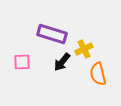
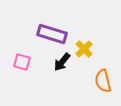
yellow cross: rotated 18 degrees counterclockwise
pink square: rotated 18 degrees clockwise
orange semicircle: moved 5 px right, 7 px down
